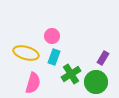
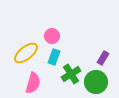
yellow ellipse: rotated 55 degrees counterclockwise
